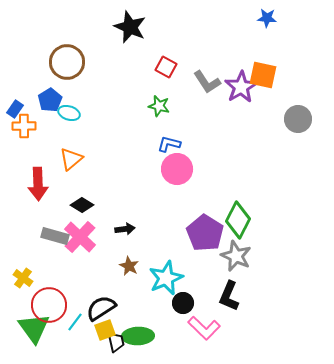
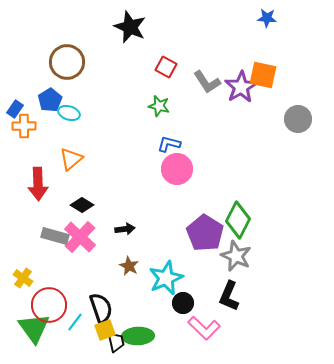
black semicircle: rotated 104 degrees clockwise
